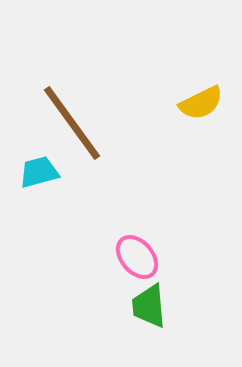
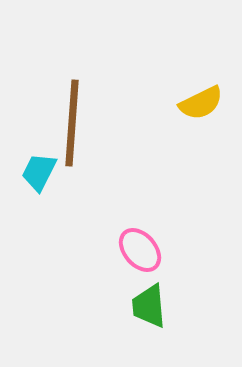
brown line: rotated 40 degrees clockwise
cyan trapezoid: rotated 48 degrees counterclockwise
pink ellipse: moved 3 px right, 7 px up
